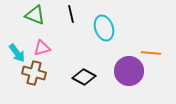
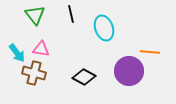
green triangle: rotated 30 degrees clockwise
pink triangle: moved 1 px left, 1 px down; rotated 24 degrees clockwise
orange line: moved 1 px left, 1 px up
